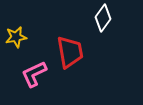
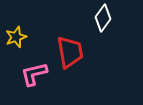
yellow star: rotated 10 degrees counterclockwise
pink L-shape: rotated 12 degrees clockwise
